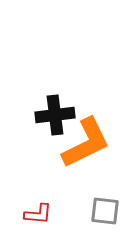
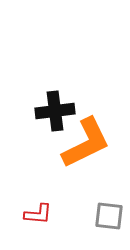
black cross: moved 4 px up
gray square: moved 4 px right, 5 px down
